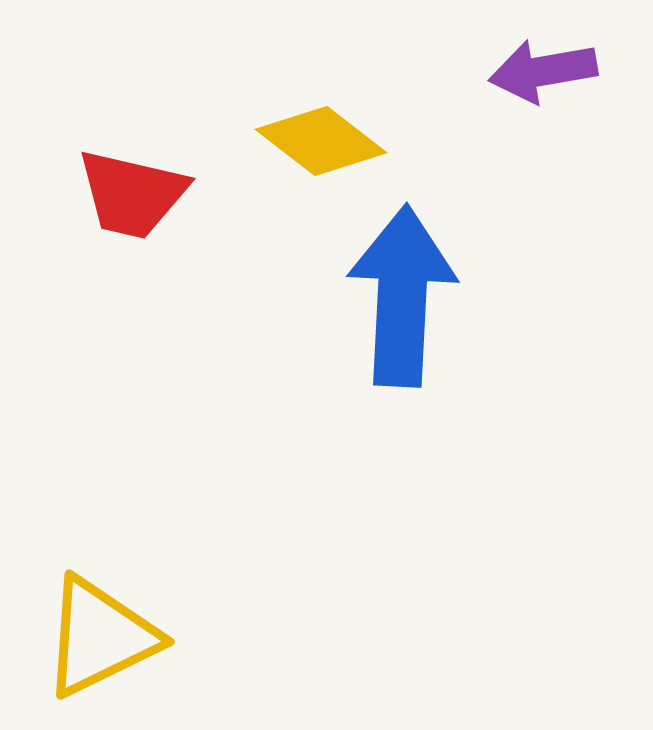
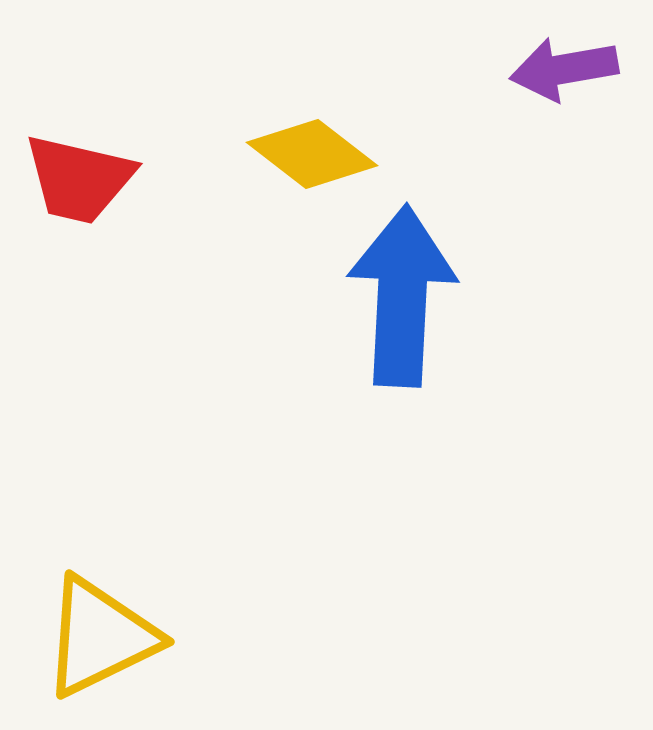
purple arrow: moved 21 px right, 2 px up
yellow diamond: moved 9 px left, 13 px down
red trapezoid: moved 53 px left, 15 px up
